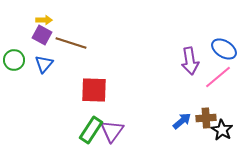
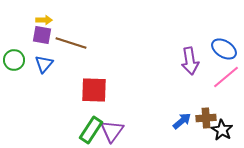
purple square: rotated 18 degrees counterclockwise
pink line: moved 8 px right
